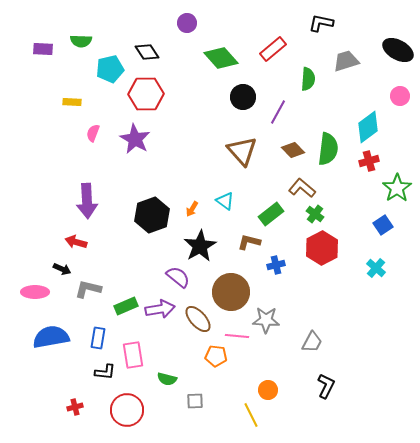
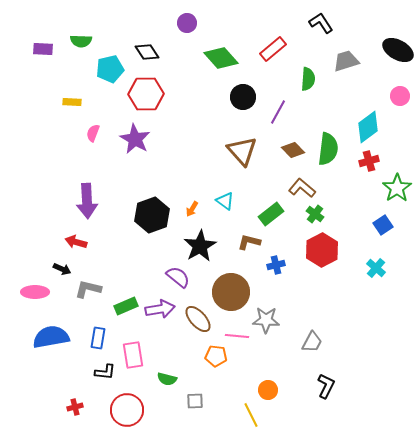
black L-shape at (321, 23): rotated 45 degrees clockwise
red hexagon at (322, 248): moved 2 px down
